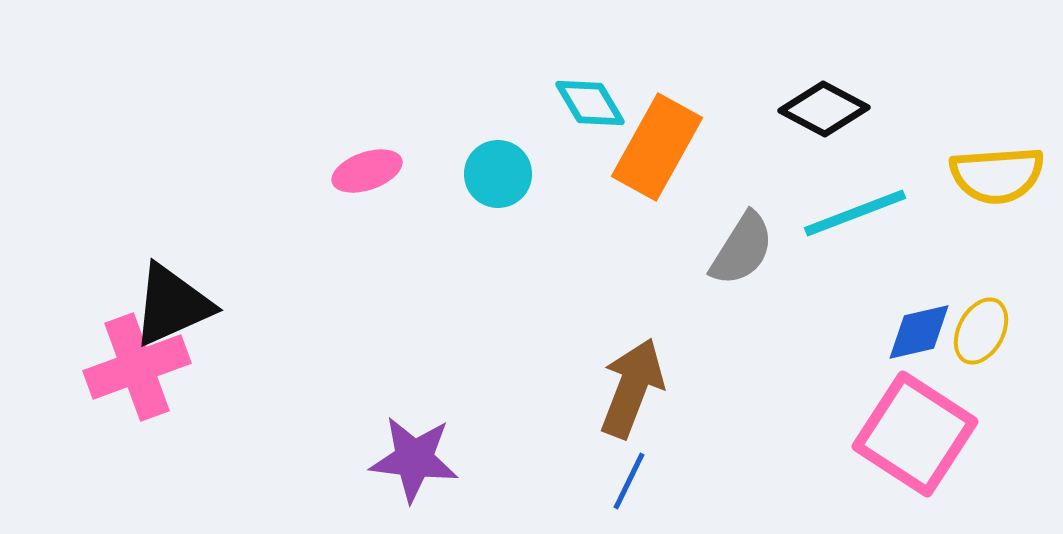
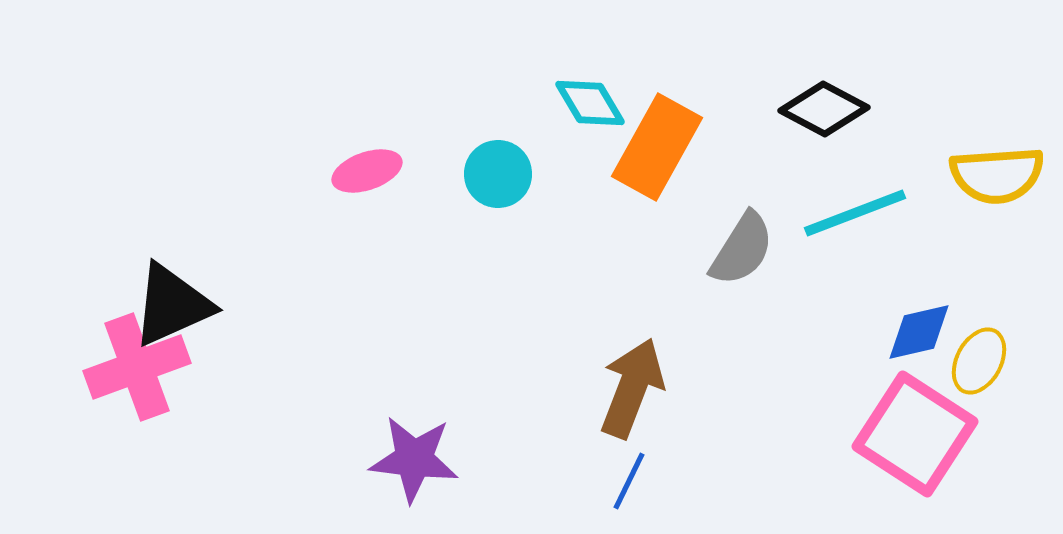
yellow ellipse: moved 2 px left, 30 px down
